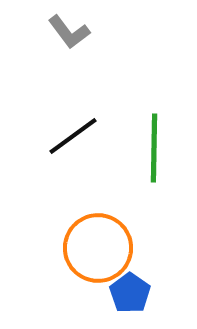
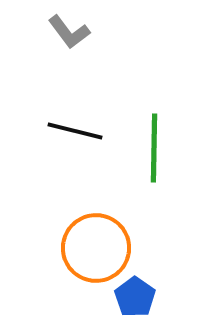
black line: moved 2 px right, 5 px up; rotated 50 degrees clockwise
orange circle: moved 2 px left
blue pentagon: moved 5 px right, 4 px down
